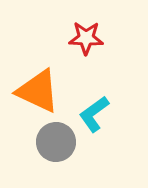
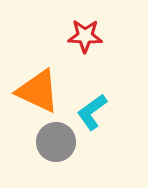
red star: moved 1 px left, 2 px up
cyan L-shape: moved 2 px left, 2 px up
